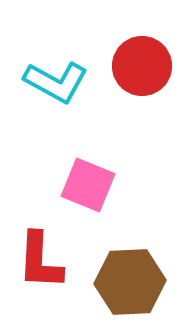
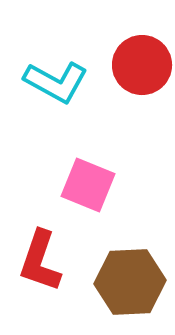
red circle: moved 1 px up
red L-shape: rotated 16 degrees clockwise
